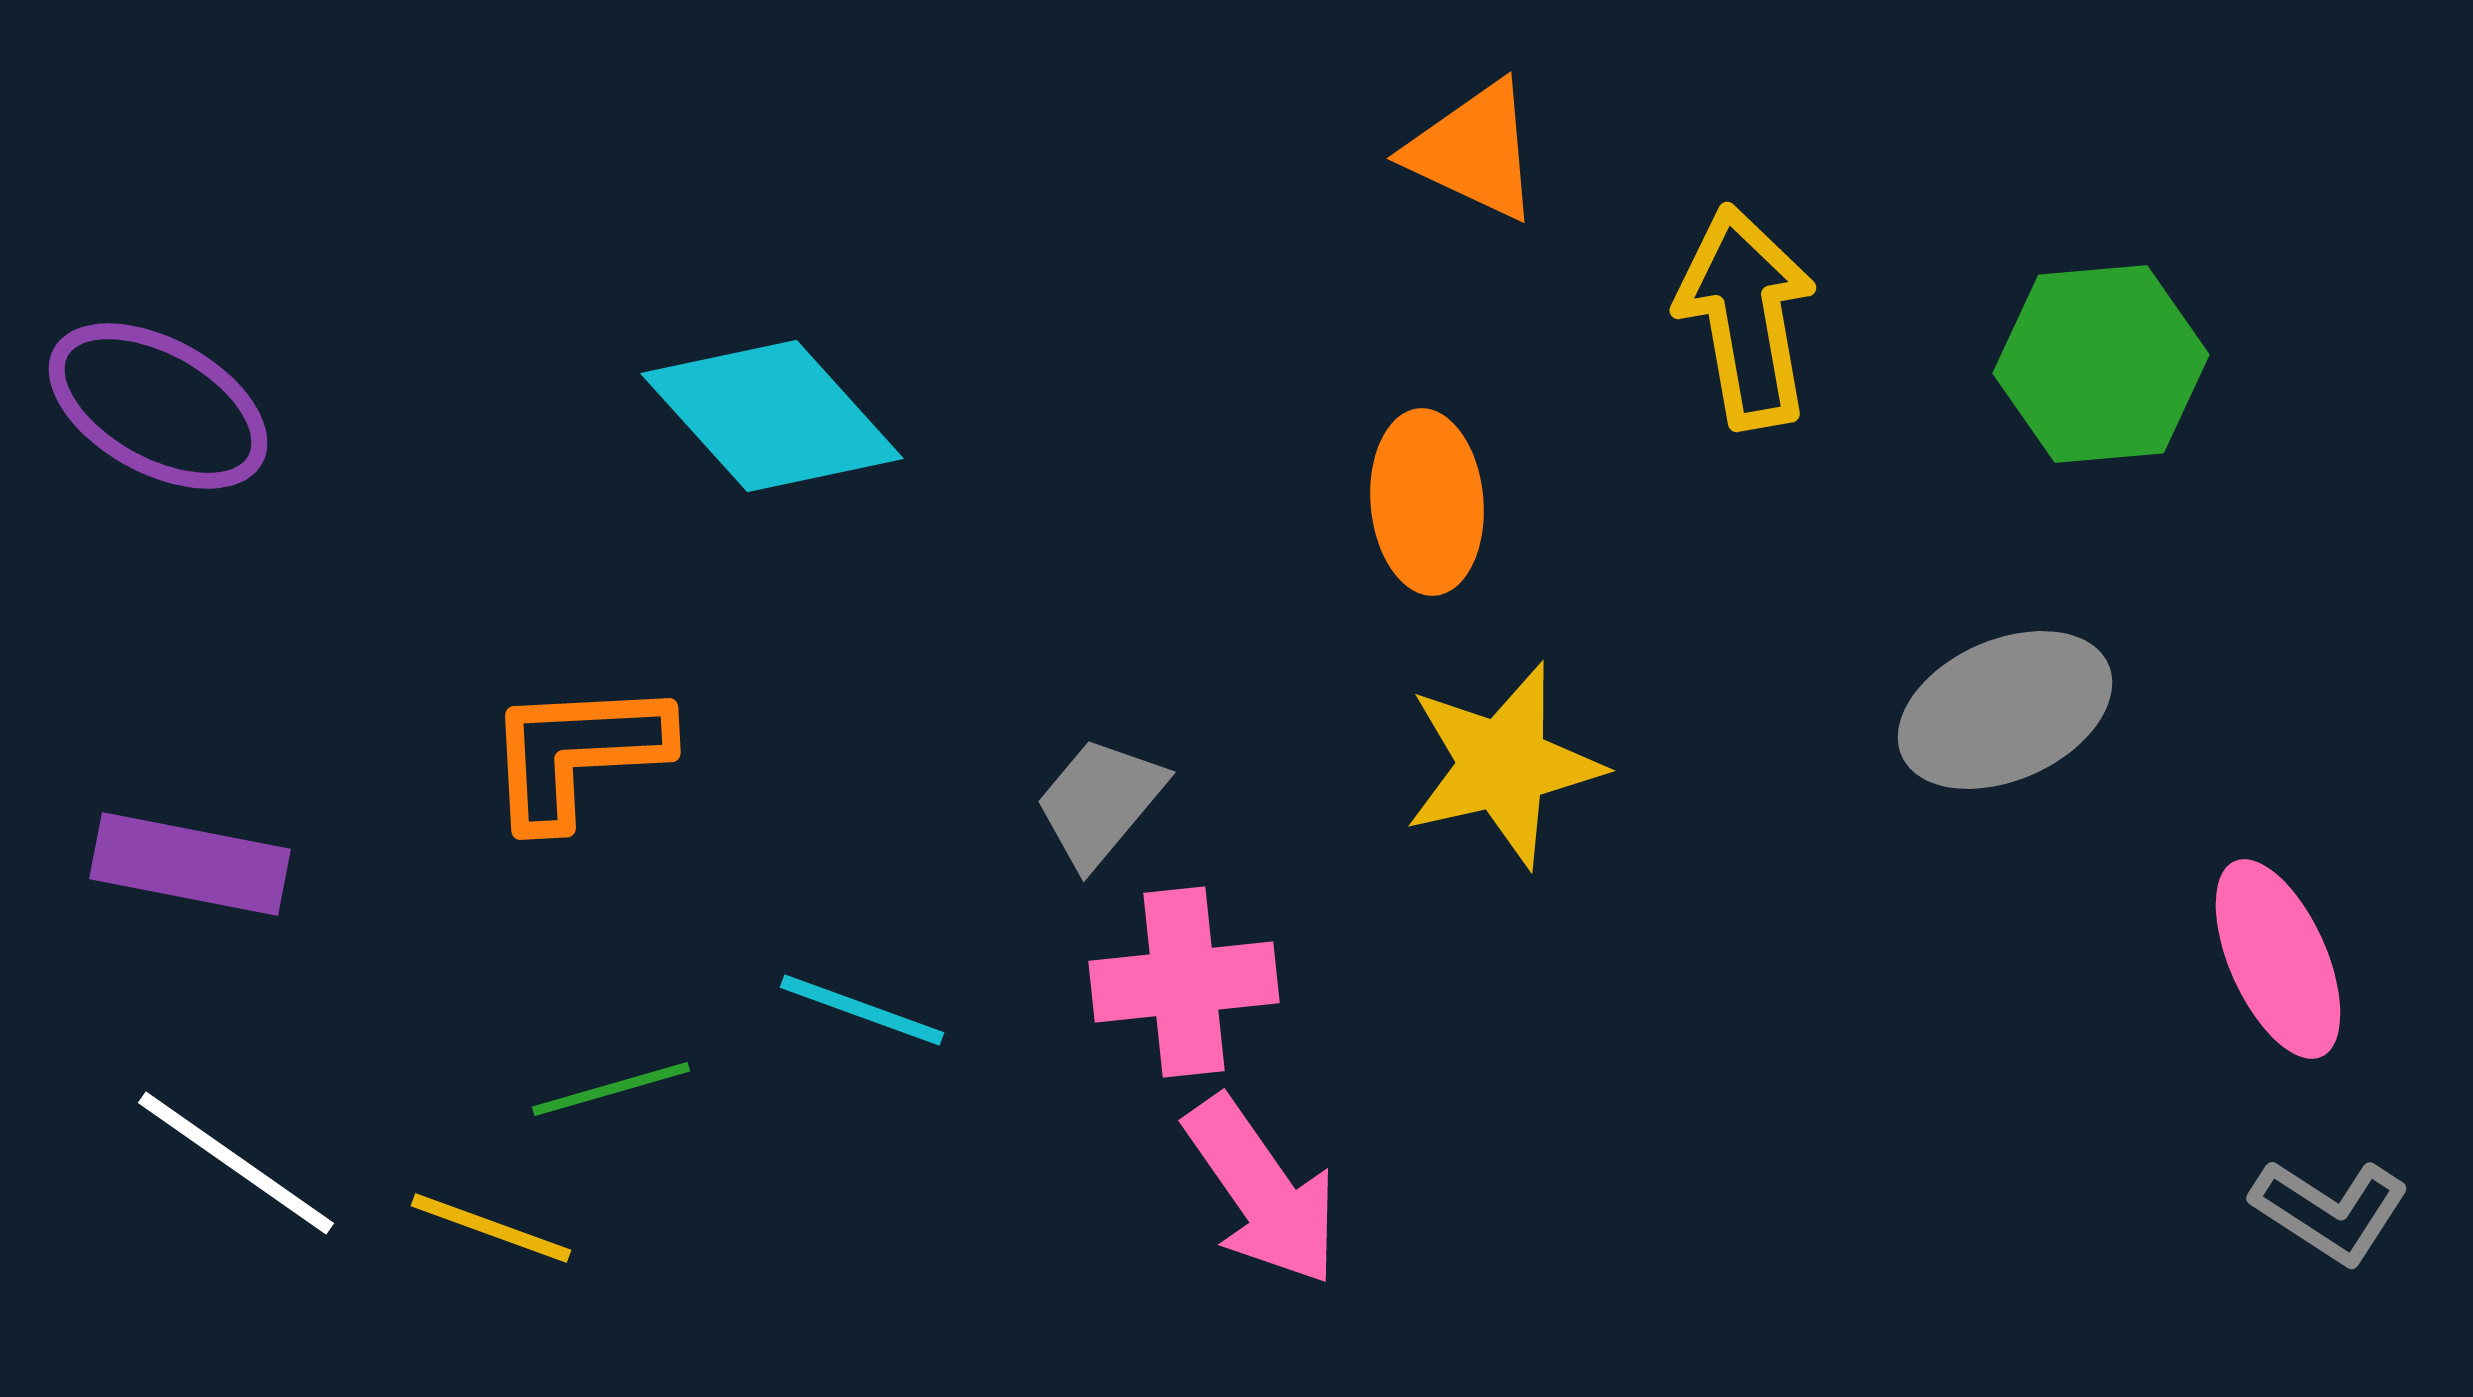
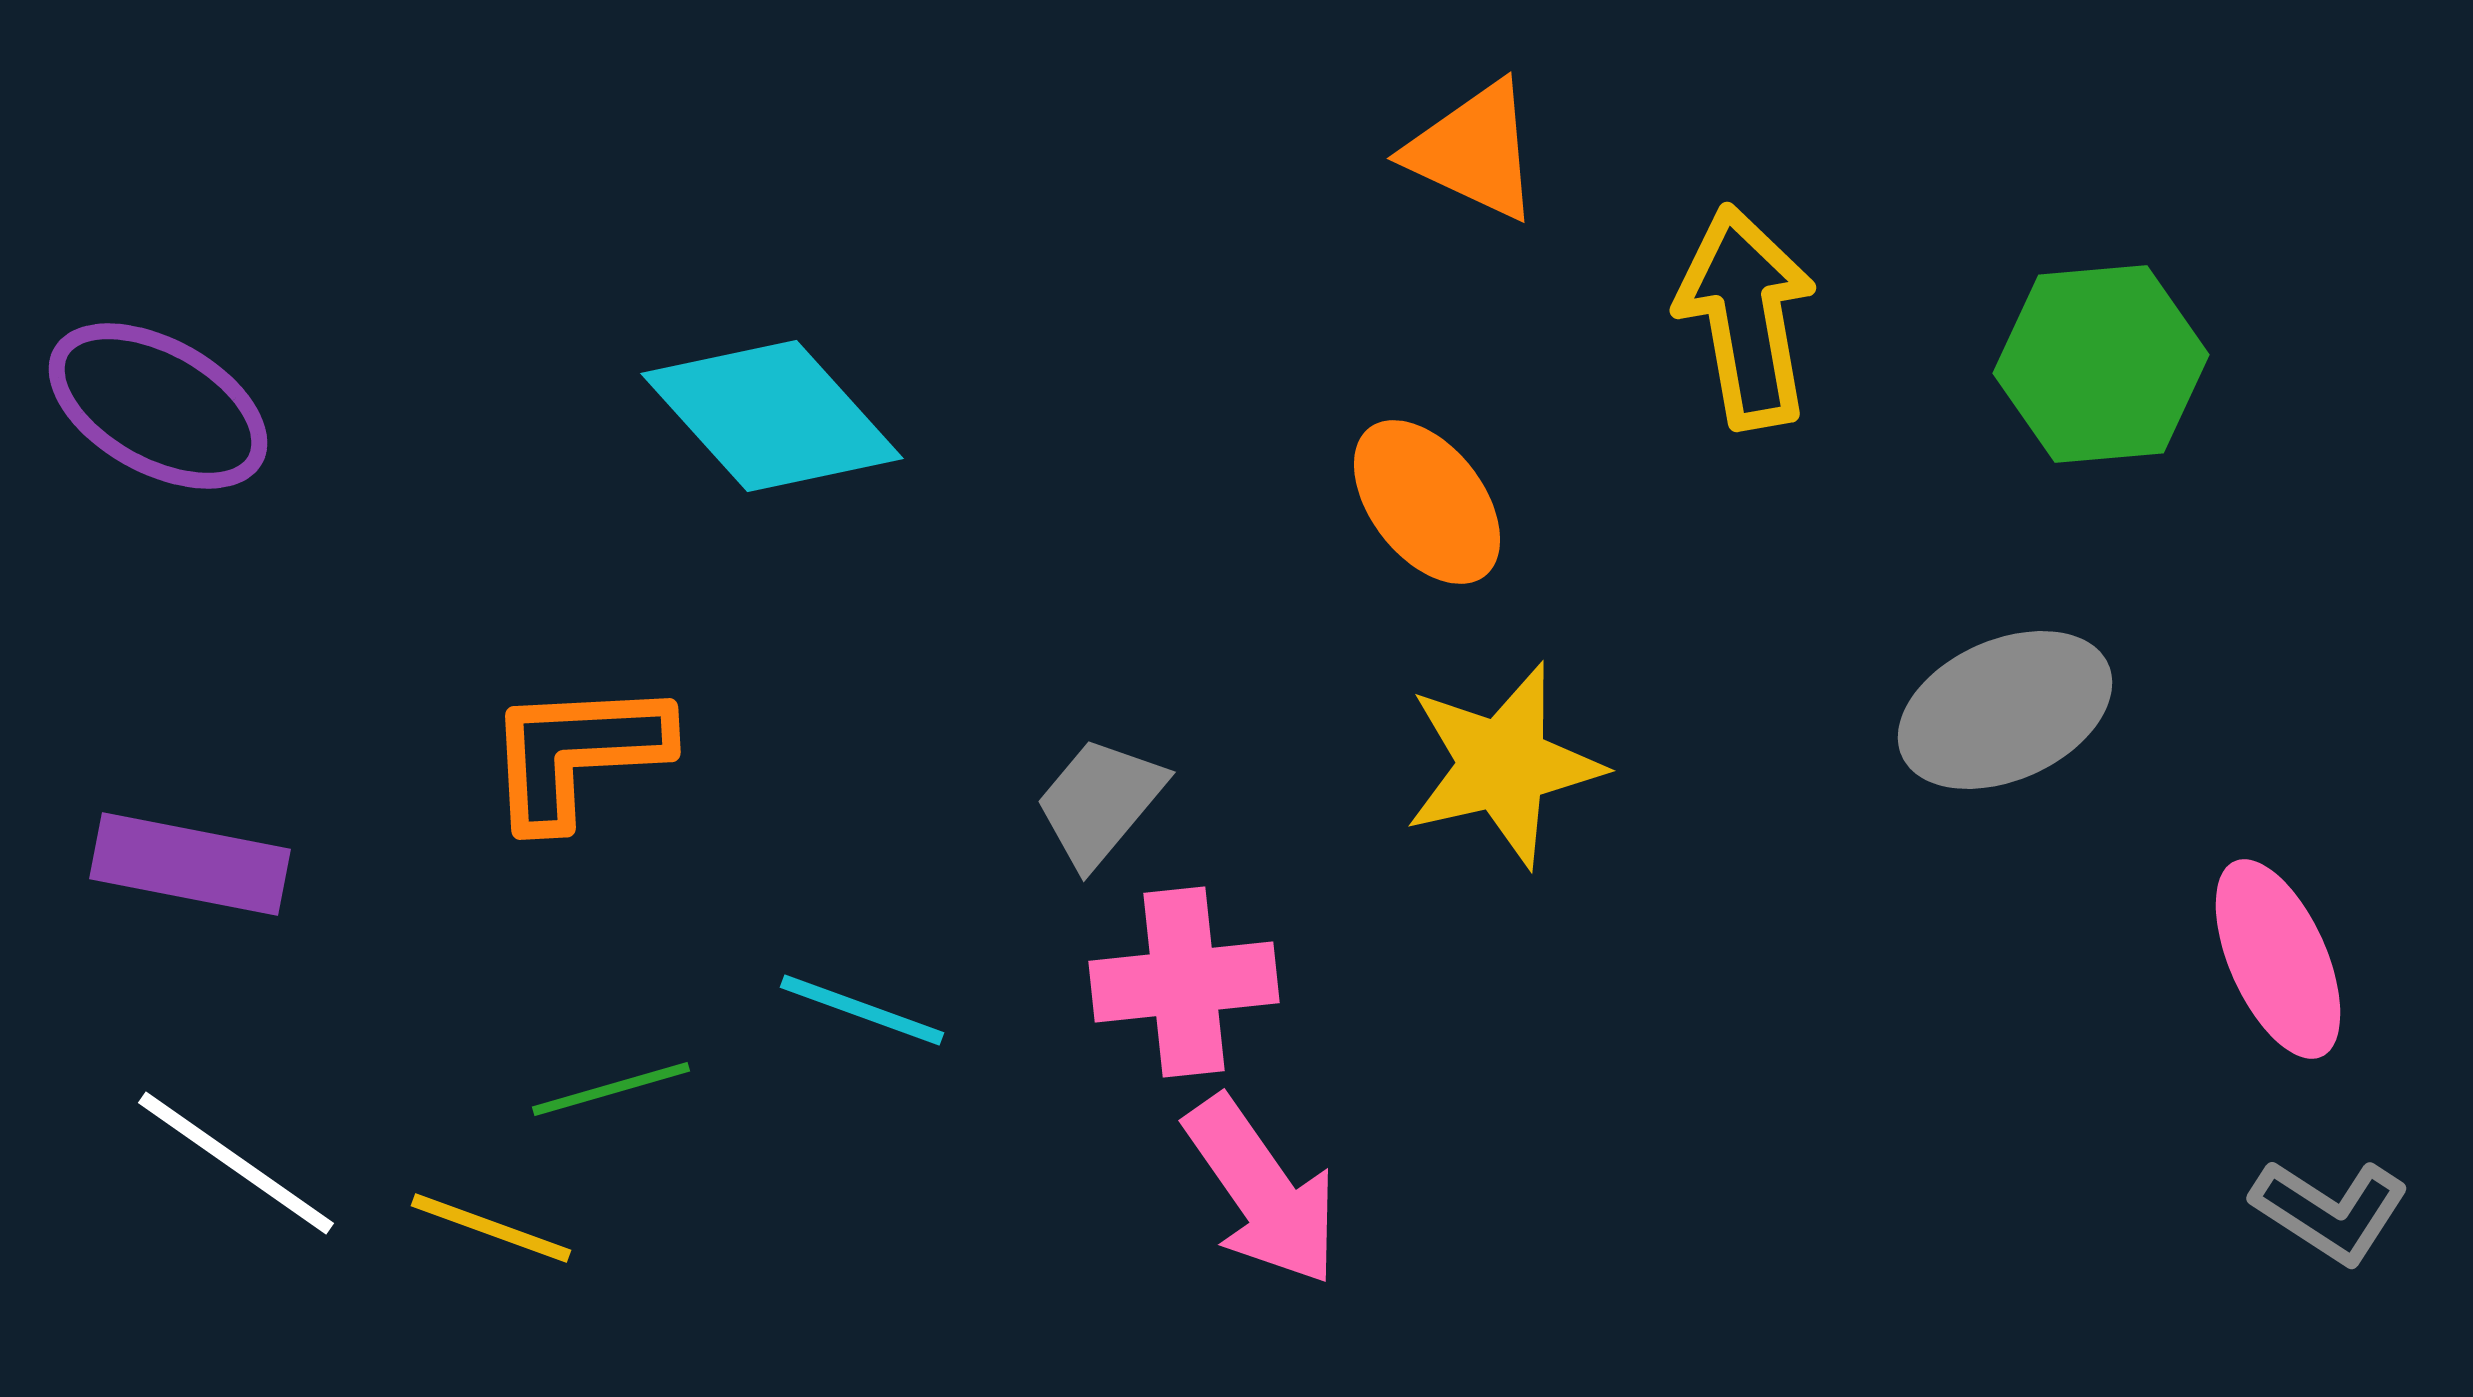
orange ellipse: rotated 33 degrees counterclockwise
